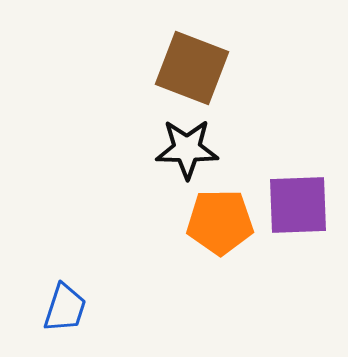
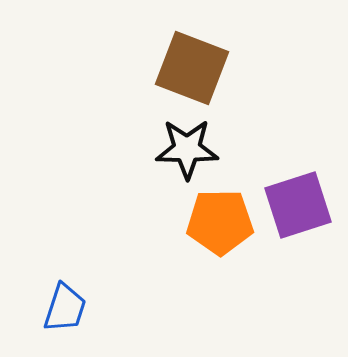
purple square: rotated 16 degrees counterclockwise
